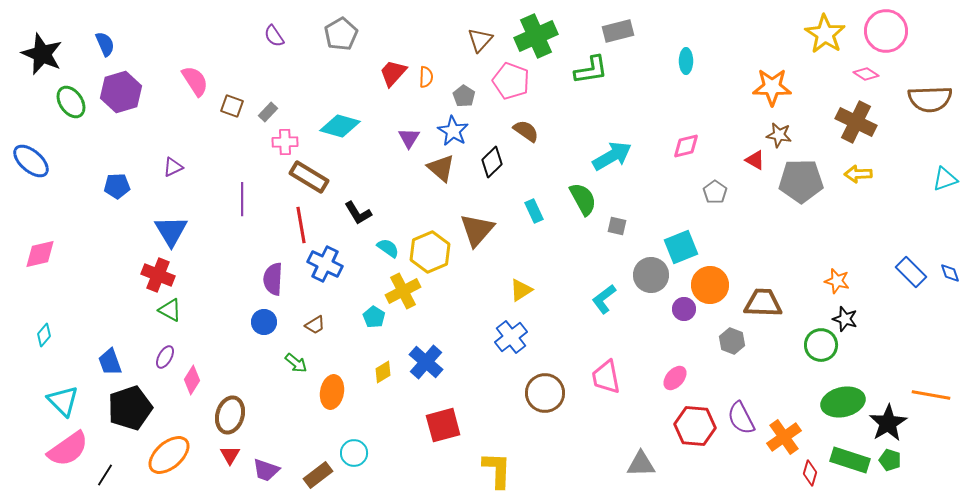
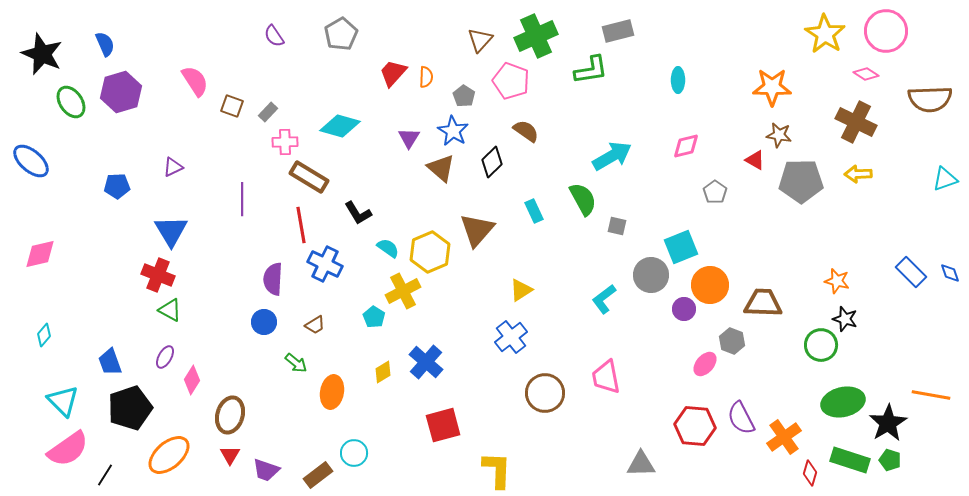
cyan ellipse at (686, 61): moved 8 px left, 19 px down
pink ellipse at (675, 378): moved 30 px right, 14 px up
